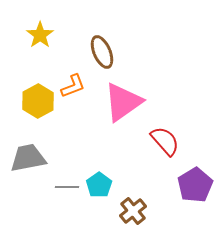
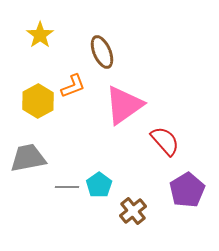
pink triangle: moved 1 px right, 3 px down
purple pentagon: moved 8 px left, 5 px down
